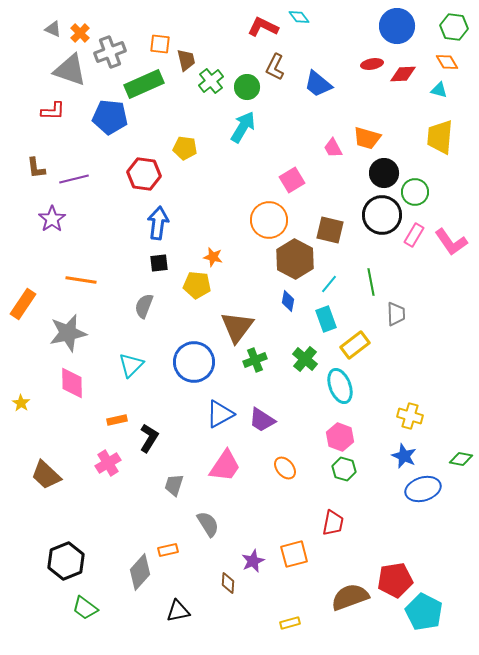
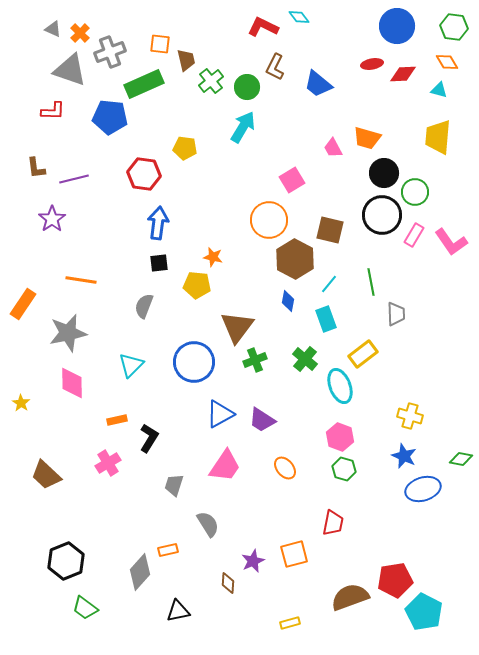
yellow trapezoid at (440, 137): moved 2 px left
yellow rectangle at (355, 345): moved 8 px right, 9 px down
